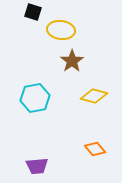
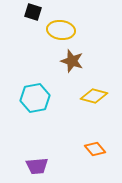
brown star: rotated 20 degrees counterclockwise
